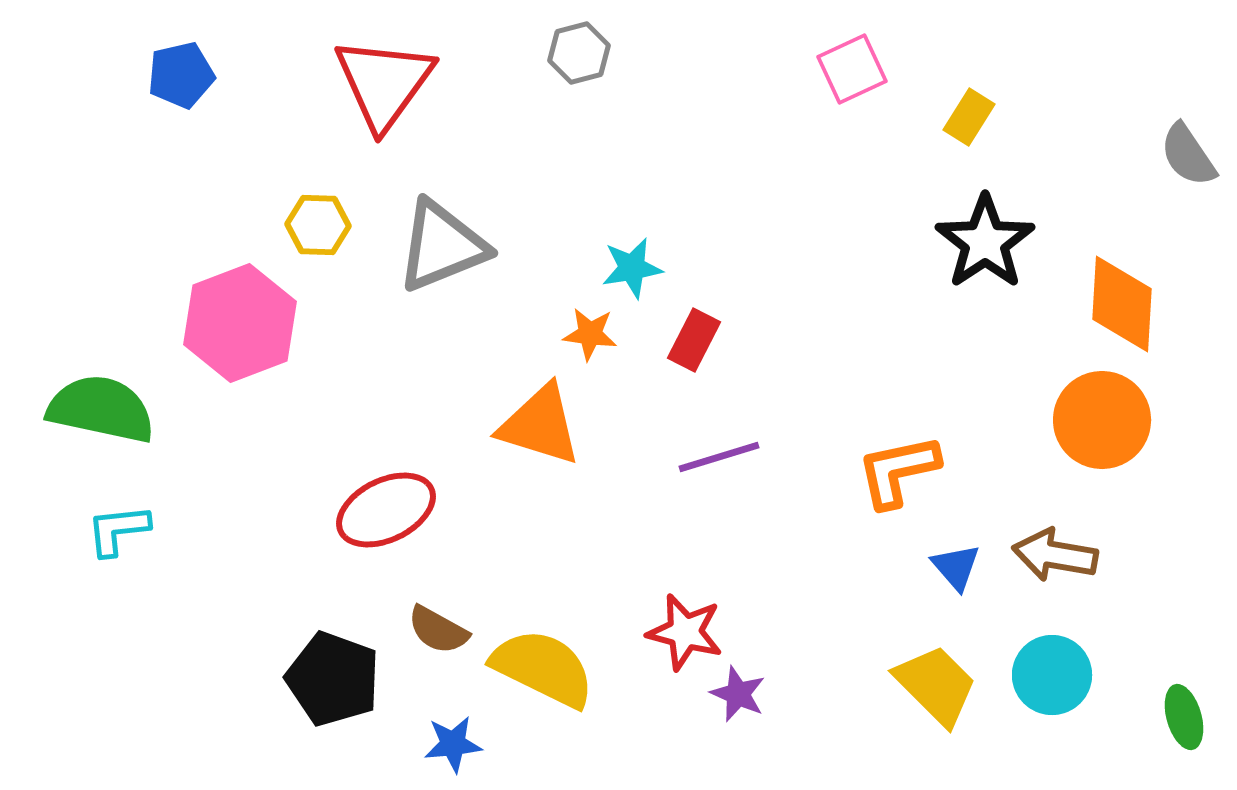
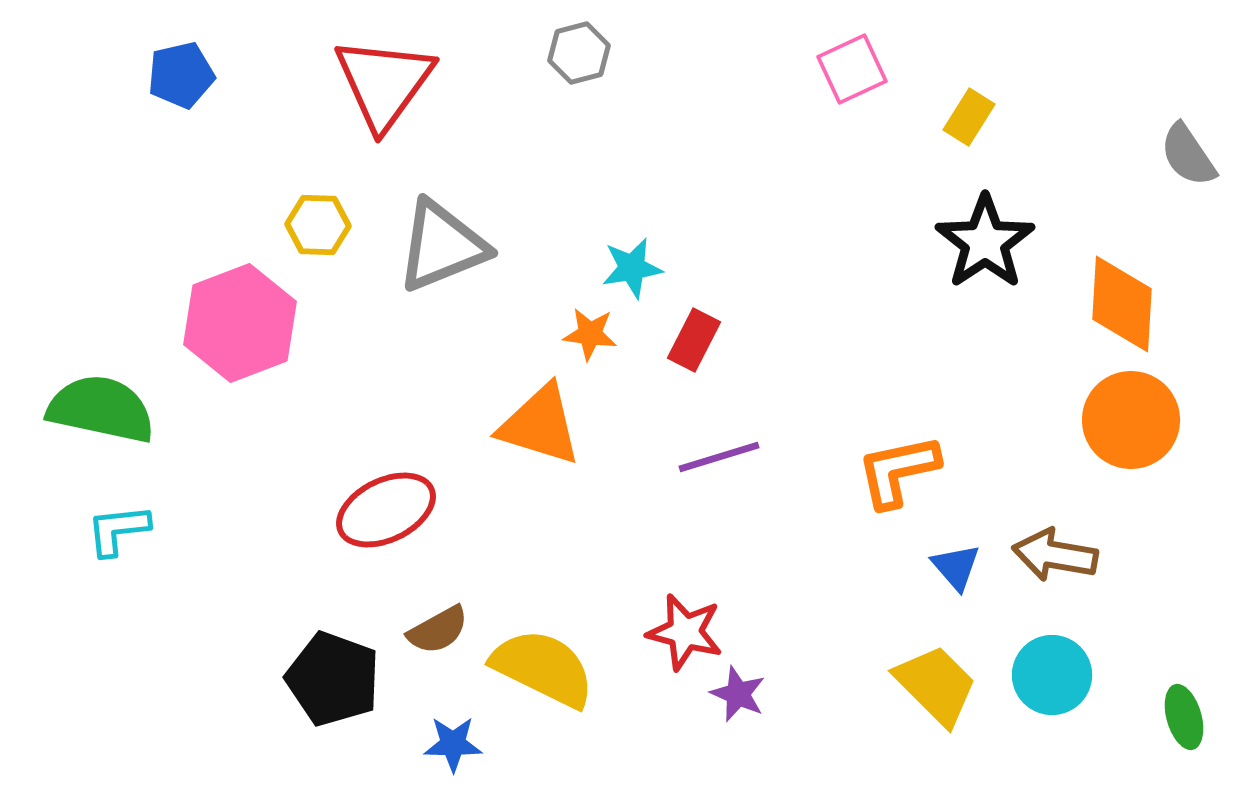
orange circle: moved 29 px right
brown semicircle: rotated 58 degrees counterclockwise
blue star: rotated 6 degrees clockwise
